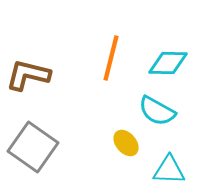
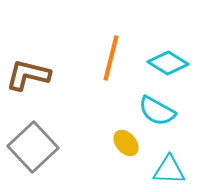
cyan diamond: rotated 30 degrees clockwise
gray square: rotated 12 degrees clockwise
